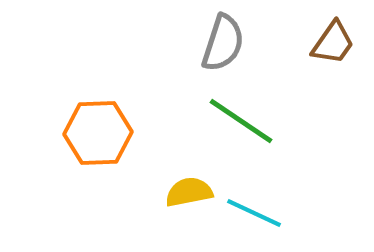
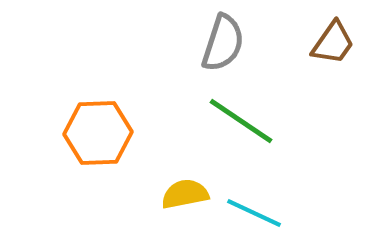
yellow semicircle: moved 4 px left, 2 px down
